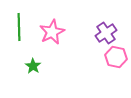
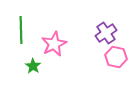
green line: moved 2 px right, 3 px down
pink star: moved 2 px right, 12 px down
